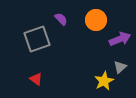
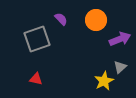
red triangle: rotated 24 degrees counterclockwise
